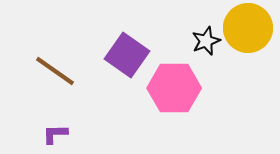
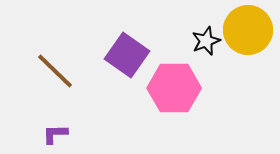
yellow circle: moved 2 px down
brown line: rotated 9 degrees clockwise
